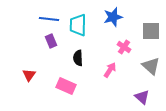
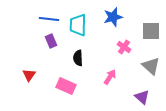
pink arrow: moved 7 px down
